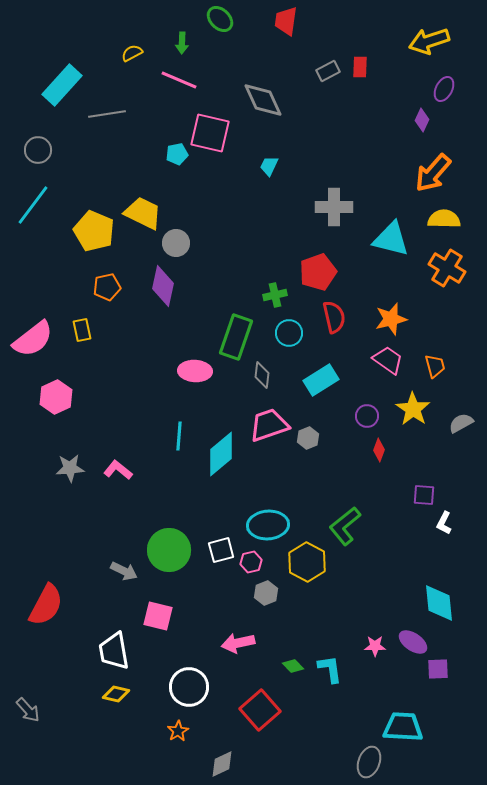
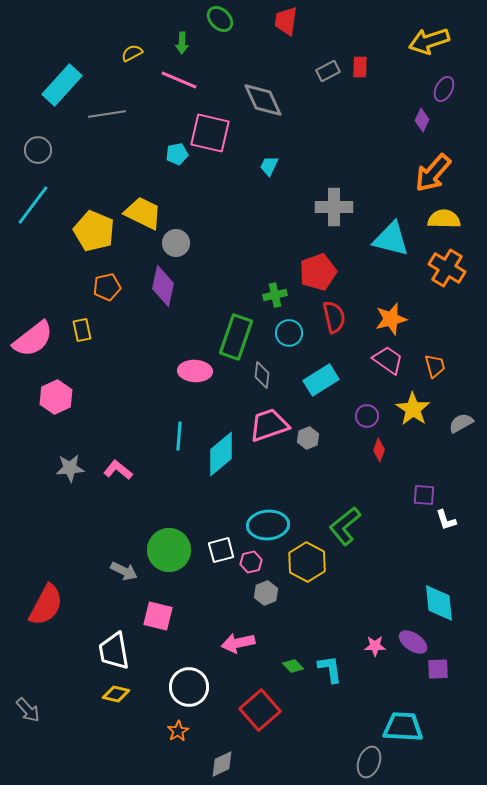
white L-shape at (444, 523): moved 2 px right, 3 px up; rotated 45 degrees counterclockwise
